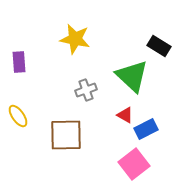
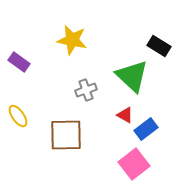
yellow star: moved 3 px left, 1 px down
purple rectangle: rotated 50 degrees counterclockwise
blue rectangle: rotated 10 degrees counterclockwise
